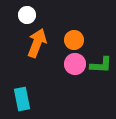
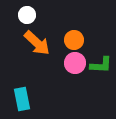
orange arrow: rotated 112 degrees clockwise
pink circle: moved 1 px up
